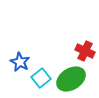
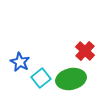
red cross: rotated 18 degrees clockwise
green ellipse: rotated 20 degrees clockwise
